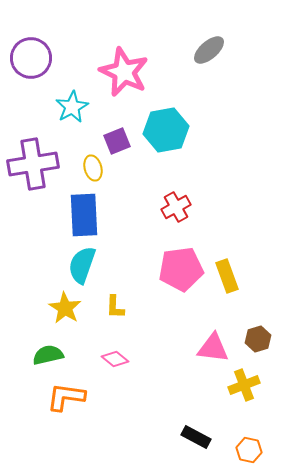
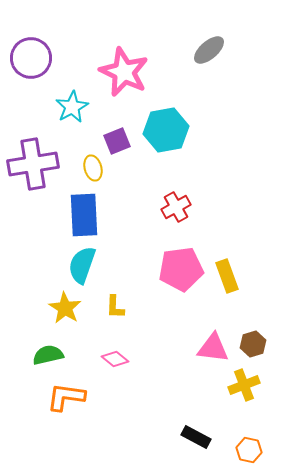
brown hexagon: moved 5 px left, 5 px down
